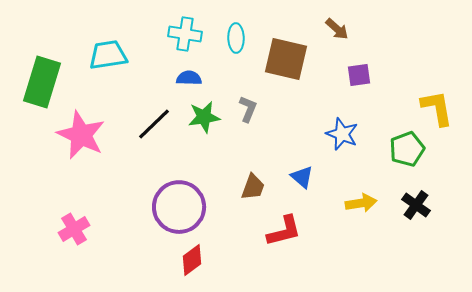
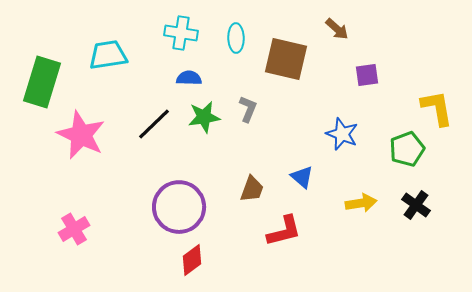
cyan cross: moved 4 px left, 1 px up
purple square: moved 8 px right
brown trapezoid: moved 1 px left, 2 px down
